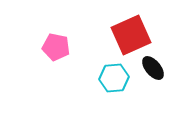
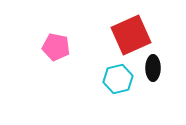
black ellipse: rotated 40 degrees clockwise
cyan hexagon: moved 4 px right, 1 px down; rotated 8 degrees counterclockwise
